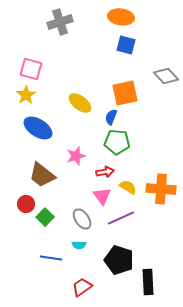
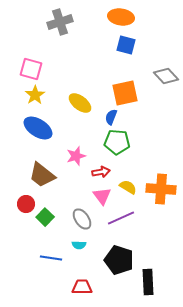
yellow star: moved 9 px right
red arrow: moved 4 px left
red trapezoid: rotated 35 degrees clockwise
